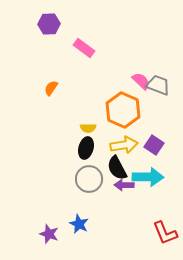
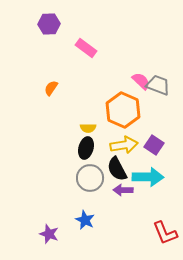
pink rectangle: moved 2 px right
black semicircle: moved 1 px down
gray circle: moved 1 px right, 1 px up
purple arrow: moved 1 px left, 5 px down
blue star: moved 6 px right, 4 px up
